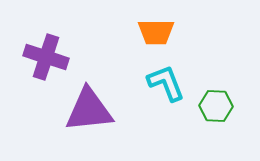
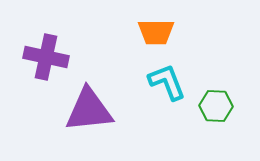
purple cross: rotated 6 degrees counterclockwise
cyan L-shape: moved 1 px right, 1 px up
